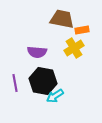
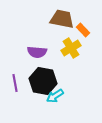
orange rectangle: moved 1 px right; rotated 56 degrees clockwise
yellow cross: moved 3 px left
